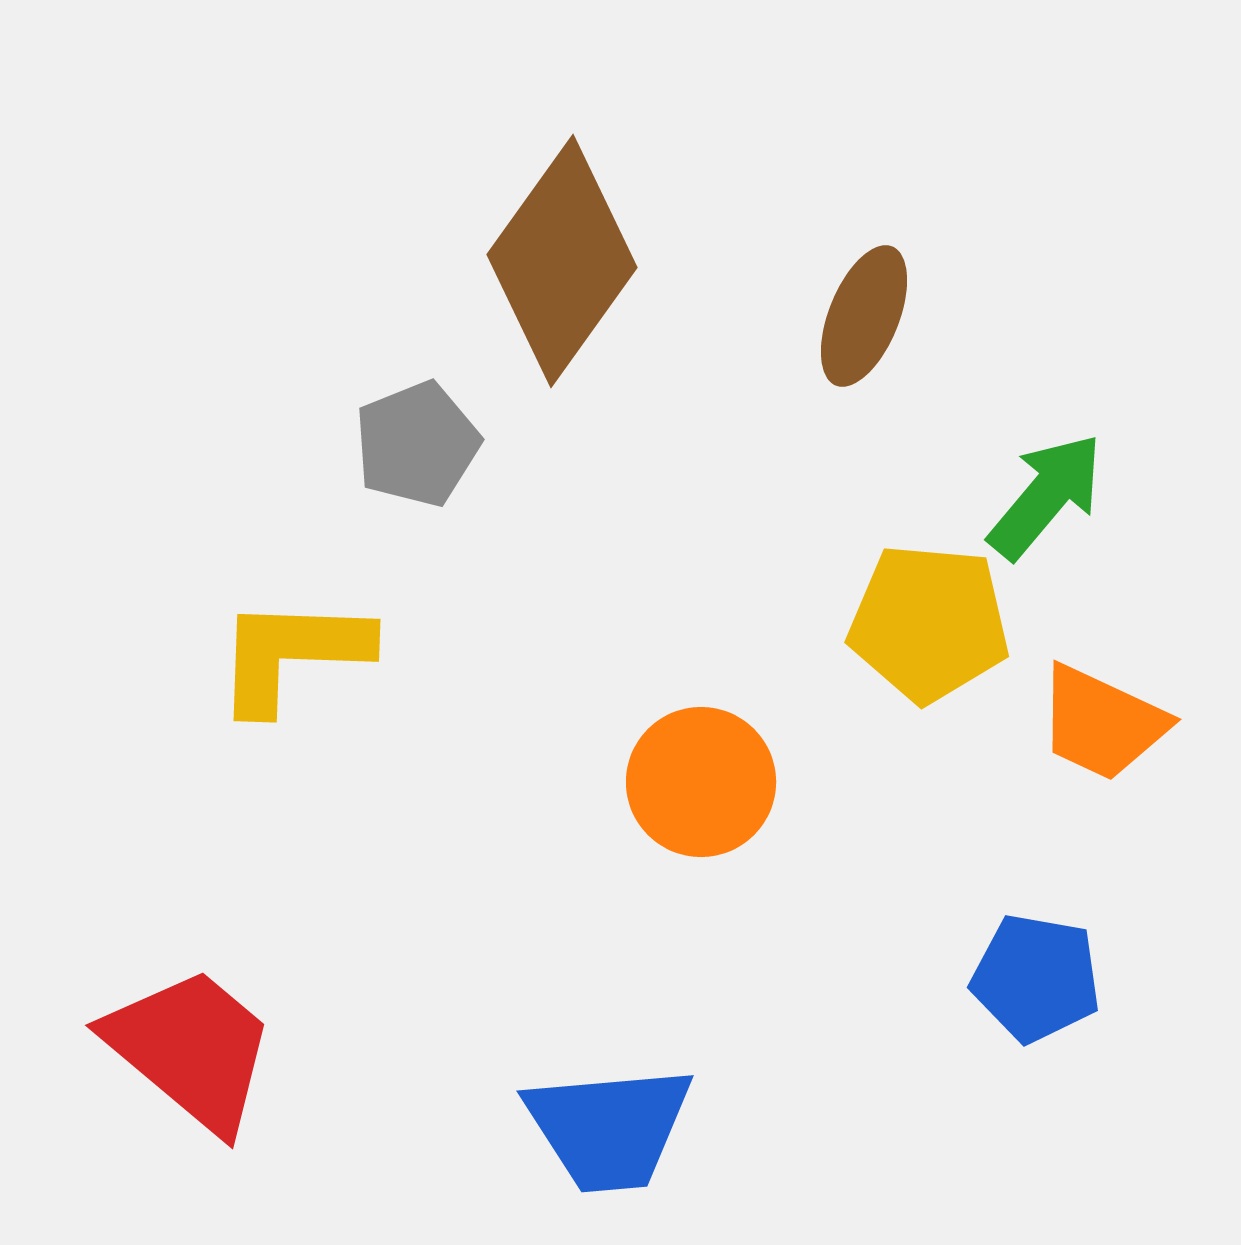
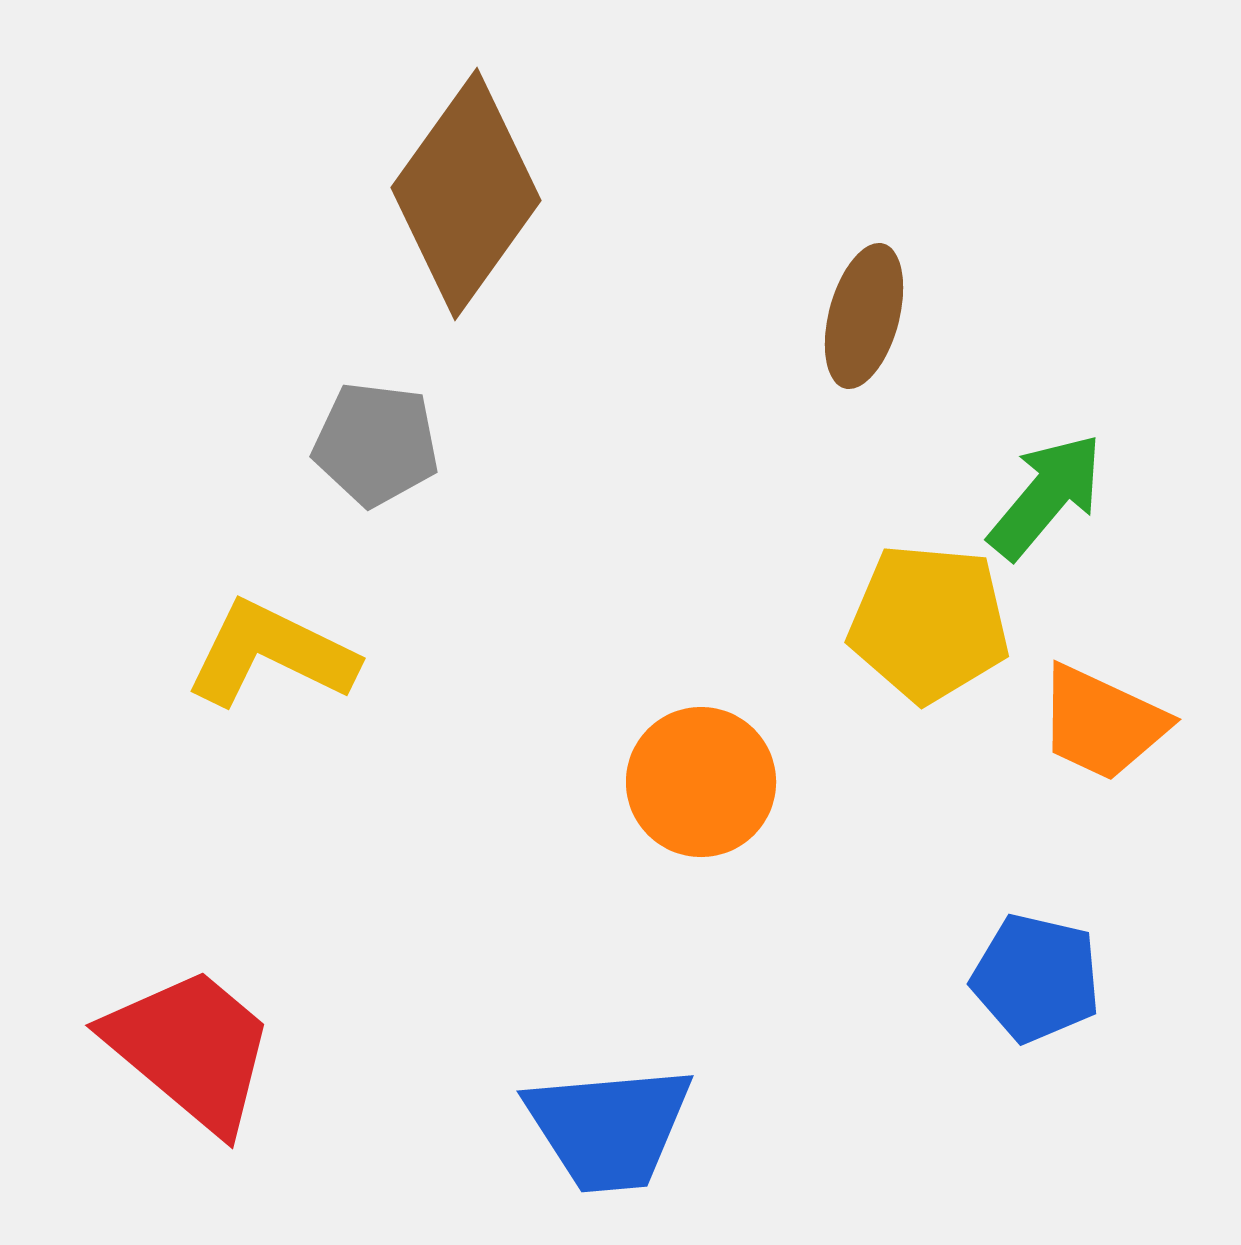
brown diamond: moved 96 px left, 67 px up
brown ellipse: rotated 7 degrees counterclockwise
gray pentagon: moved 41 px left; rotated 29 degrees clockwise
yellow L-shape: moved 21 px left; rotated 24 degrees clockwise
blue pentagon: rotated 3 degrees clockwise
